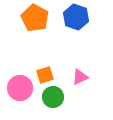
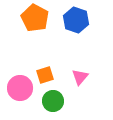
blue hexagon: moved 3 px down
pink triangle: rotated 24 degrees counterclockwise
green circle: moved 4 px down
